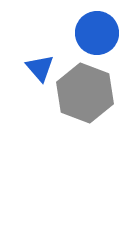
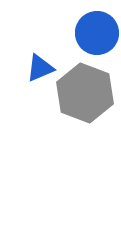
blue triangle: rotated 48 degrees clockwise
